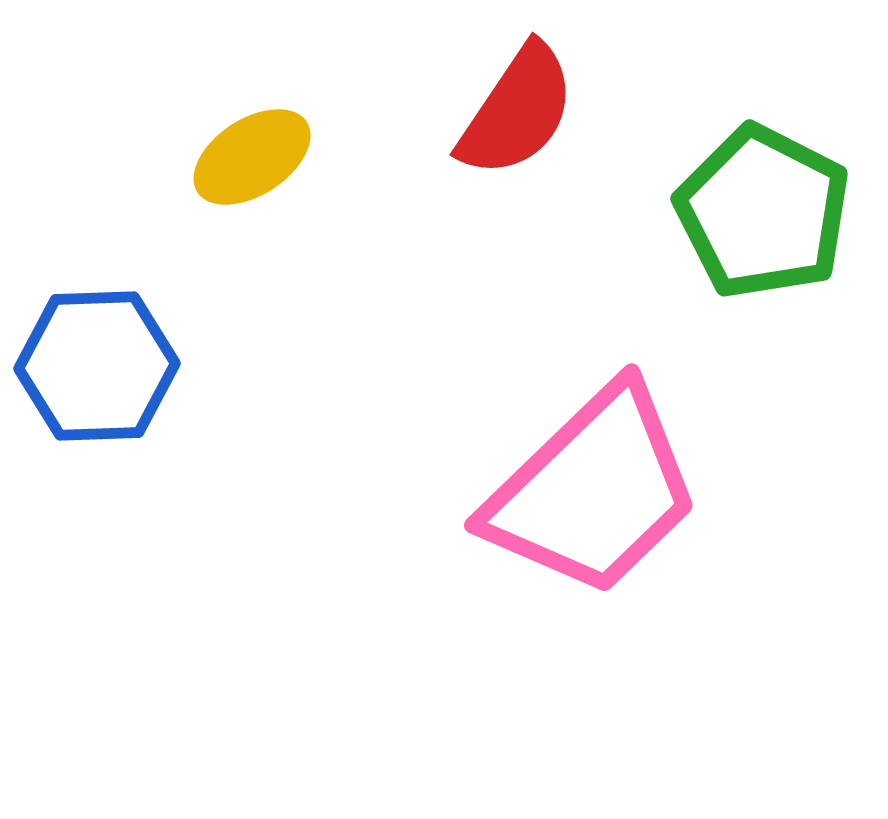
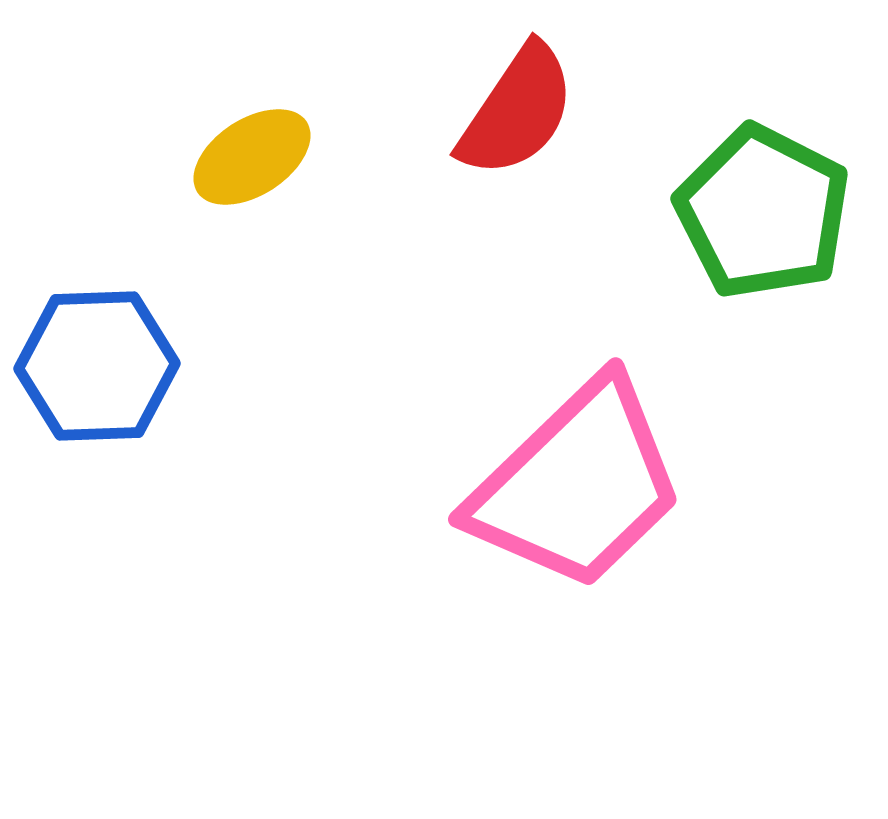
pink trapezoid: moved 16 px left, 6 px up
